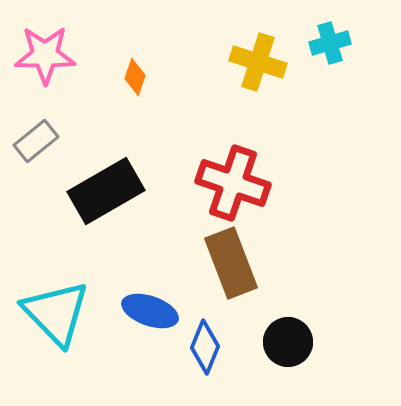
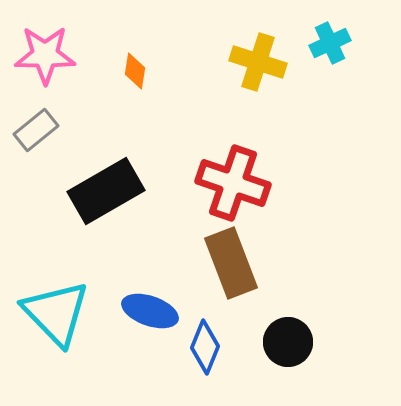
cyan cross: rotated 9 degrees counterclockwise
orange diamond: moved 6 px up; rotated 9 degrees counterclockwise
gray rectangle: moved 11 px up
